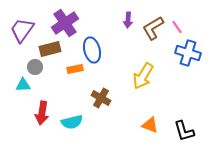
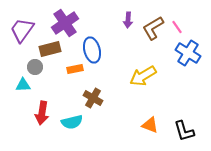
blue cross: rotated 15 degrees clockwise
yellow arrow: rotated 28 degrees clockwise
brown cross: moved 8 px left
